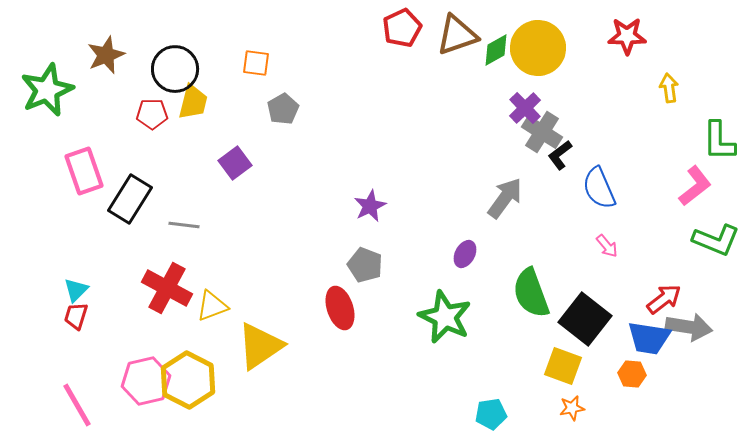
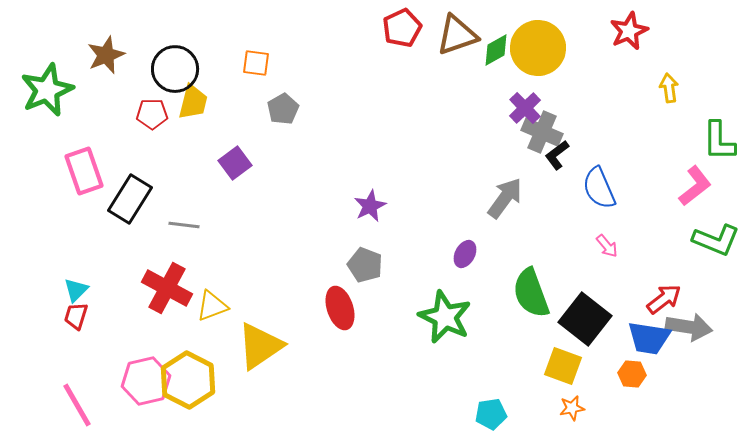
red star at (627, 36): moved 2 px right, 5 px up; rotated 24 degrees counterclockwise
gray cross at (542, 132): rotated 9 degrees counterclockwise
black L-shape at (560, 155): moved 3 px left
